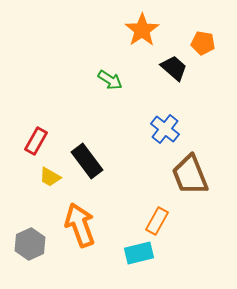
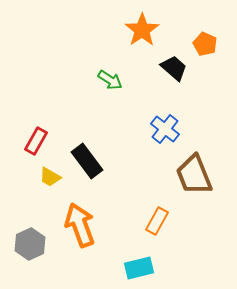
orange pentagon: moved 2 px right, 1 px down; rotated 15 degrees clockwise
brown trapezoid: moved 4 px right
cyan rectangle: moved 15 px down
